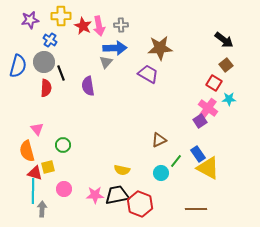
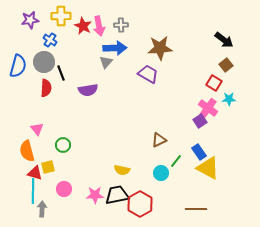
purple semicircle: moved 4 px down; rotated 90 degrees counterclockwise
blue rectangle: moved 1 px right, 2 px up
red hexagon: rotated 10 degrees clockwise
